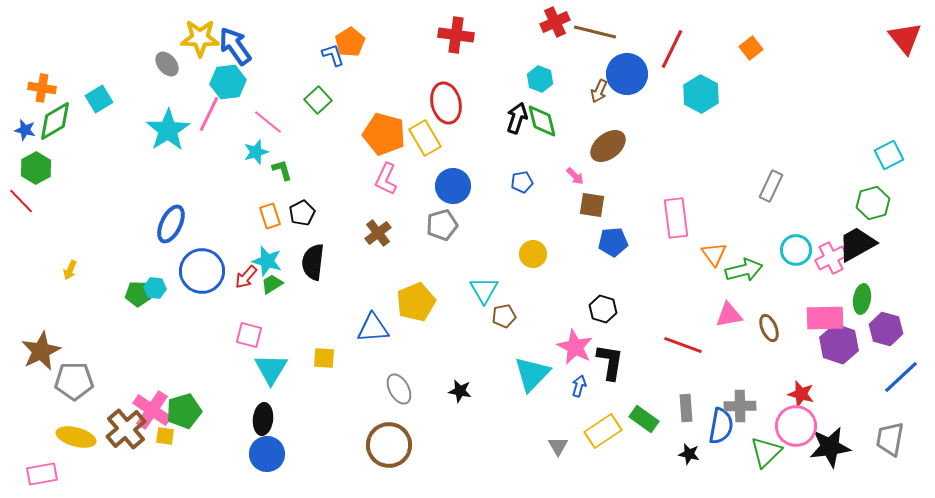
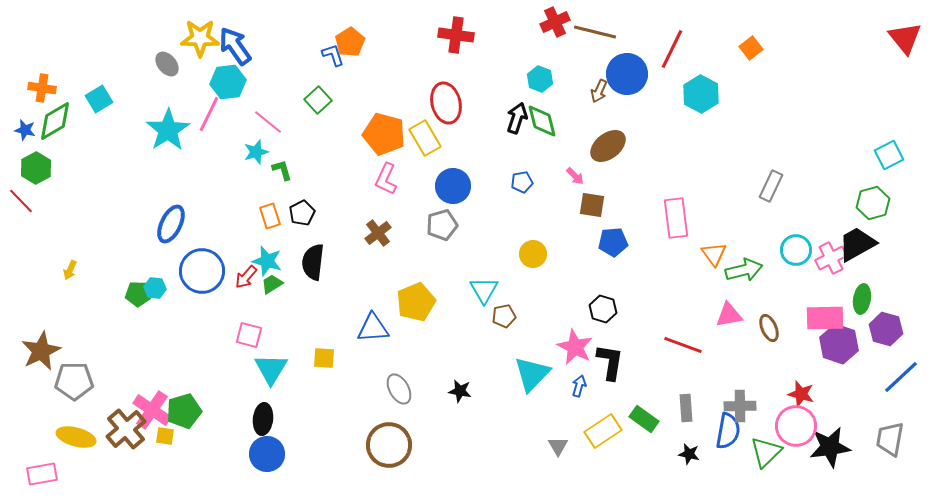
blue semicircle at (721, 426): moved 7 px right, 5 px down
